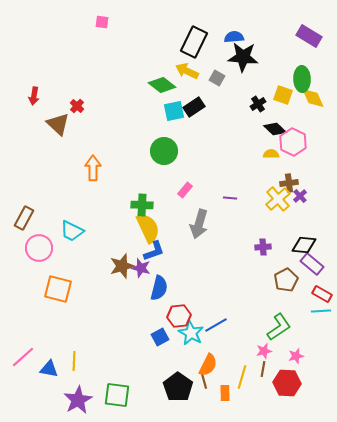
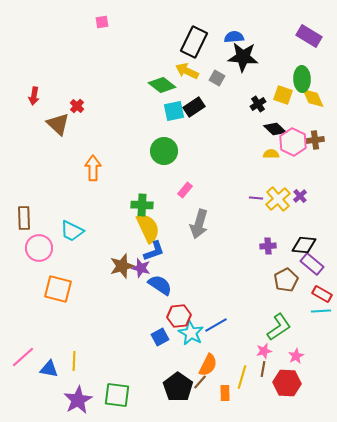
pink square at (102, 22): rotated 16 degrees counterclockwise
brown cross at (289, 183): moved 26 px right, 43 px up
purple line at (230, 198): moved 26 px right
brown rectangle at (24, 218): rotated 30 degrees counterclockwise
purple cross at (263, 247): moved 5 px right, 1 px up
blue semicircle at (159, 288): moved 1 px right, 3 px up; rotated 70 degrees counterclockwise
pink star at (296, 356): rotated 14 degrees counterclockwise
brown line at (204, 381): moved 4 px left, 1 px down; rotated 56 degrees clockwise
